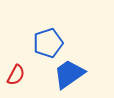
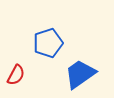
blue trapezoid: moved 11 px right
